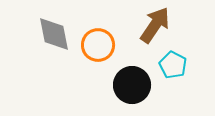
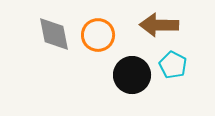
brown arrow: moved 4 px right; rotated 123 degrees counterclockwise
orange circle: moved 10 px up
black circle: moved 10 px up
